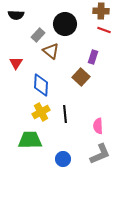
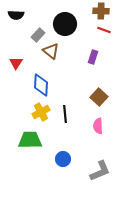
brown square: moved 18 px right, 20 px down
gray L-shape: moved 17 px down
